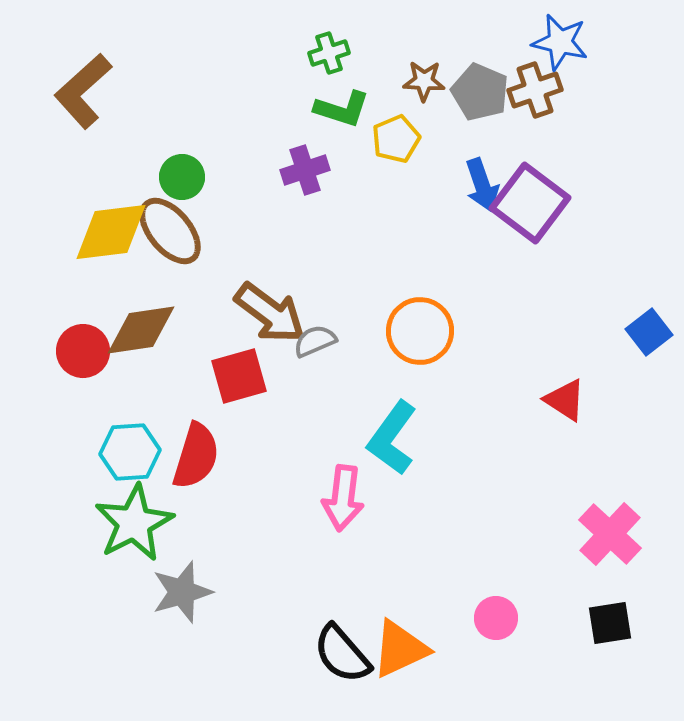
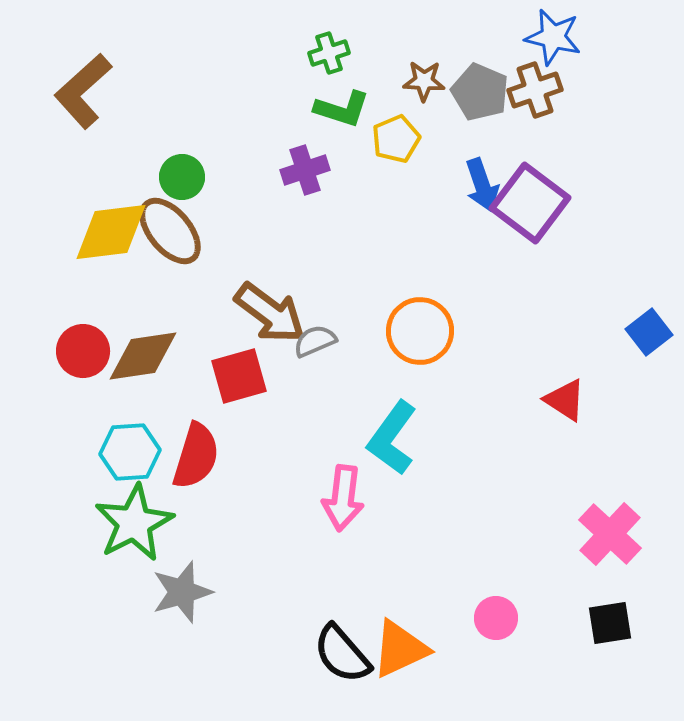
blue star: moved 7 px left, 5 px up
brown diamond: moved 2 px right, 26 px down
